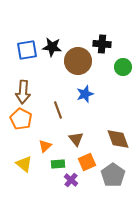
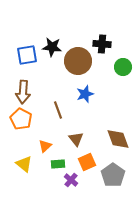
blue square: moved 5 px down
